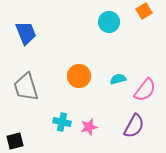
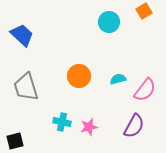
blue trapezoid: moved 4 px left, 2 px down; rotated 25 degrees counterclockwise
